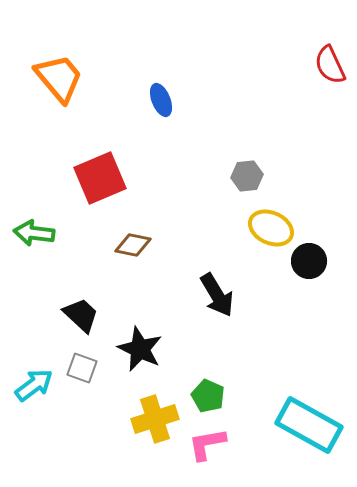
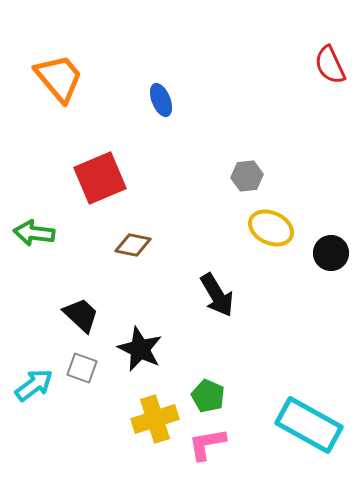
black circle: moved 22 px right, 8 px up
